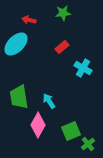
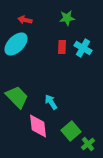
green star: moved 4 px right, 5 px down
red arrow: moved 4 px left
red rectangle: rotated 48 degrees counterclockwise
cyan cross: moved 20 px up
green trapezoid: moved 2 px left; rotated 145 degrees clockwise
cyan arrow: moved 2 px right, 1 px down
pink diamond: moved 1 px down; rotated 35 degrees counterclockwise
green square: rotated 18 degrees counterclockwise
